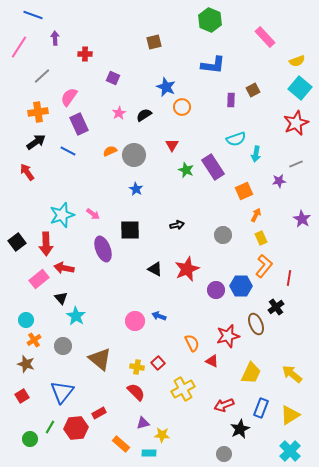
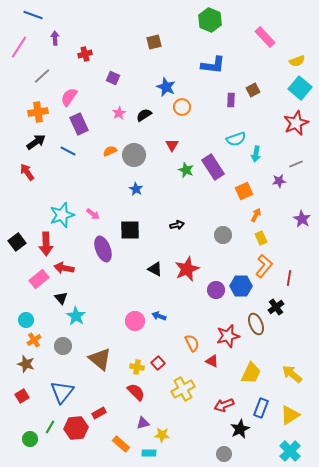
red cross at (85, 54): rotated 16 degrees counterclockwise
